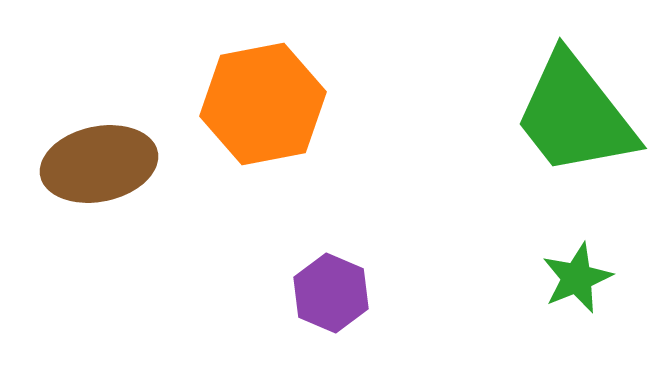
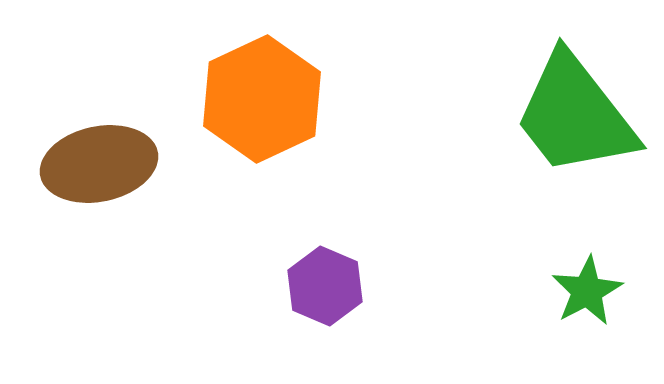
orange hexagon: moved 1 px left, 5 px up; rotated 14 degrees counterclockwise
green star: moved 10 px right, 13 px down; rotated 6 degrees counterclockwise
purple hexagon: moved 6 px left, 7 px up
